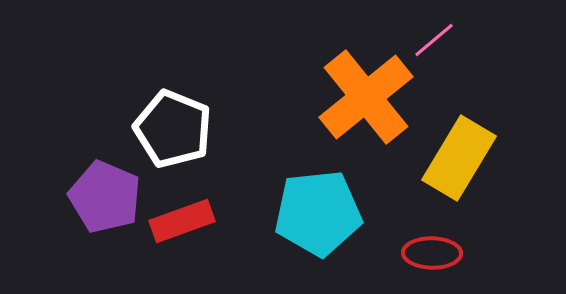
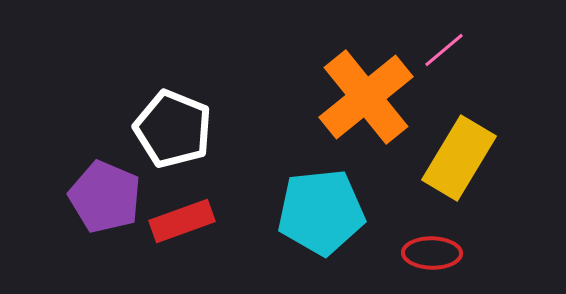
pink line: moved 10 px right, 10 px down
cyan pentagon: moved 3 px right, 1 px up
